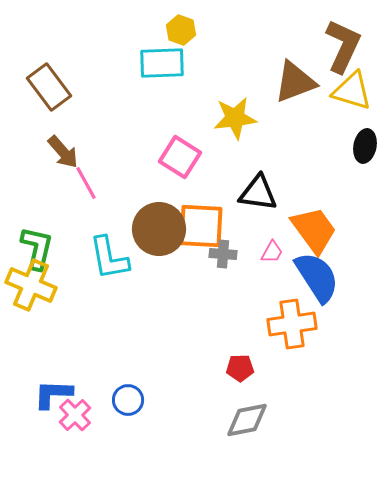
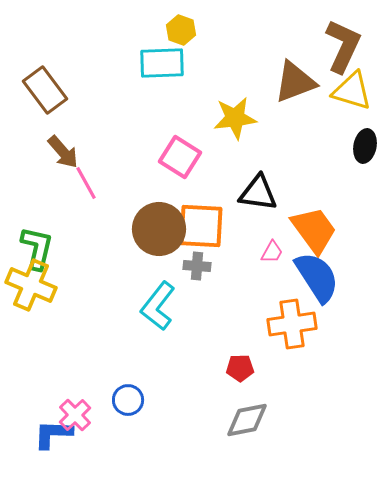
brown rectangle: moved 4 px left, 3 px down
gray cross: moved 26 px left, 12 px down
cyan L-shape: moved 49 px right, 48 px down; rotated 48 degrees clockwise
blue L-shape: moved 40 px down
